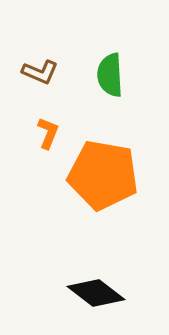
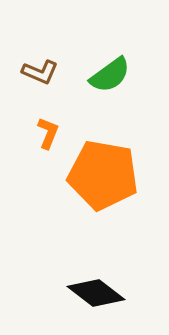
green semicircle: rotated 123 degrees counterclockwise
